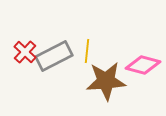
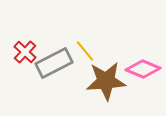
yellow line: moved 2 px left; rotated 45 degrees counterclockwise
gray rectangle: moved 7 px down
pink diamond: moved 4 px down; rotated 8 degrees clockwise
